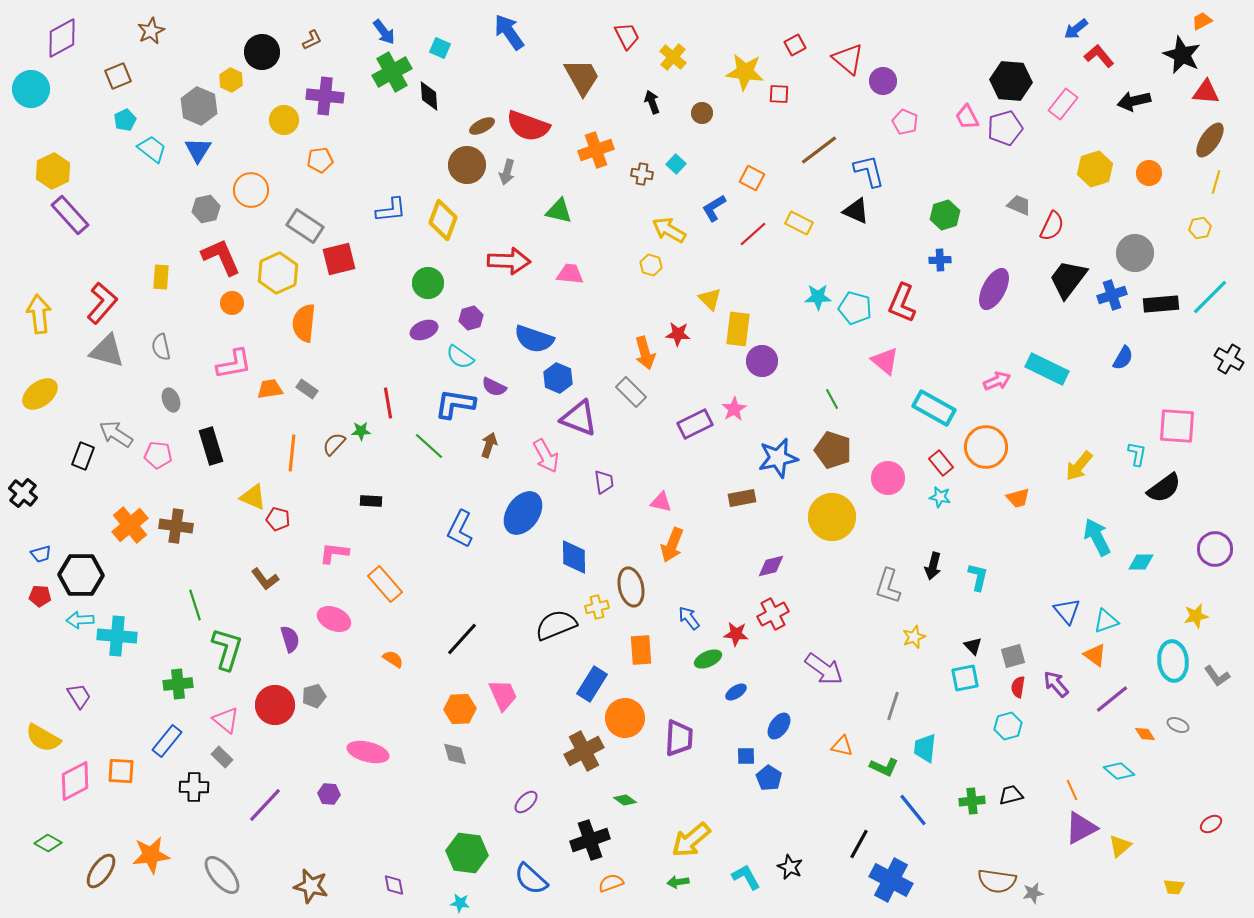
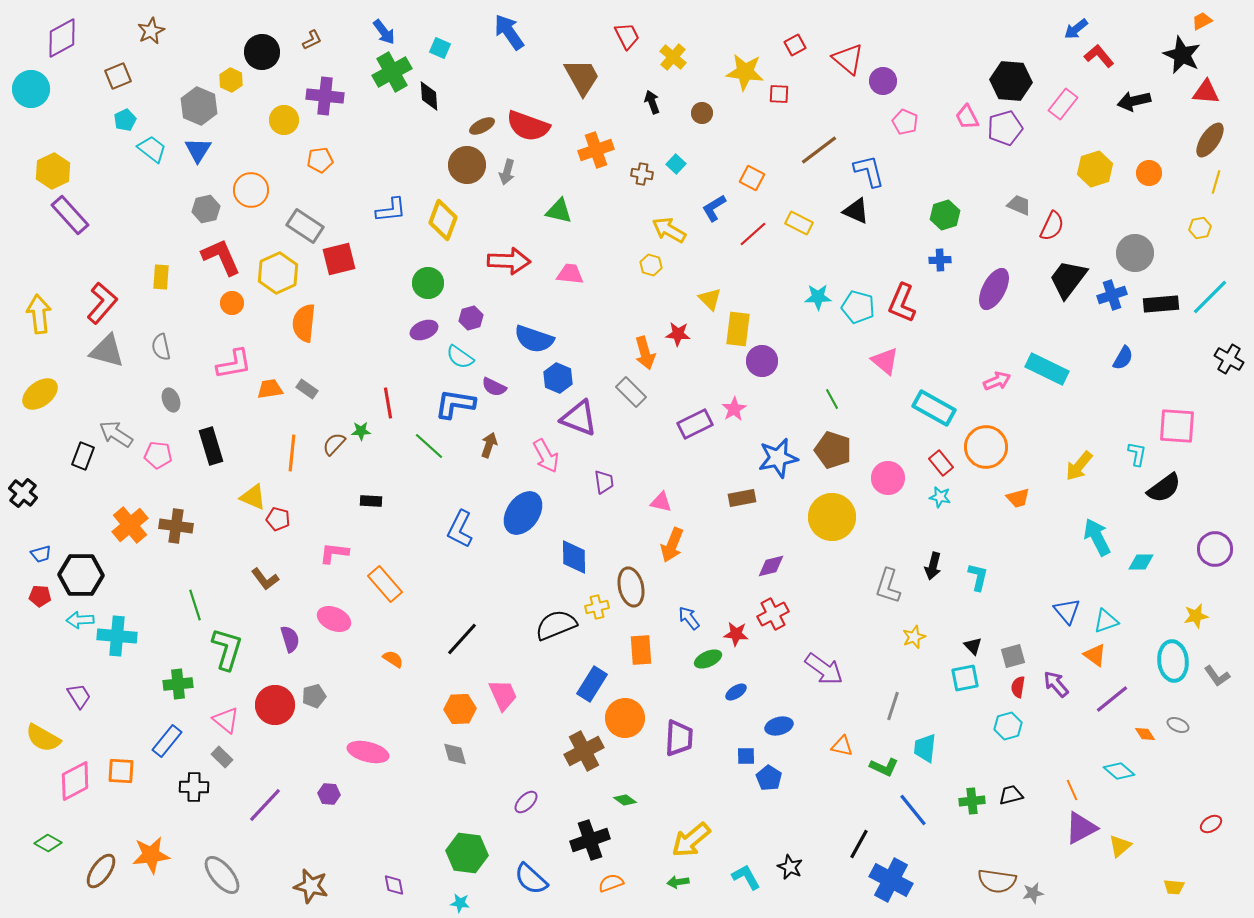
cyan pentagon at (855, 308): moved 3 px right, 1 px up
blue ellipse at (779, 726): rotated 40 degrees clockwise
